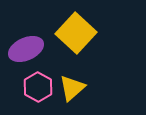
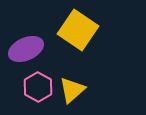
yellow square: moved 2 px right, 3 px up; rotated 9 degrees counterclockwise
yellow triangle: moved 2 px down
